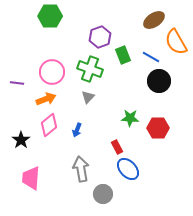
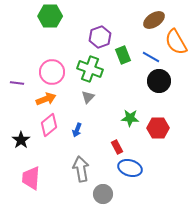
blue ellipse: moved 2 px right, 1 px up; rotated 30 degrees counterclockwise
